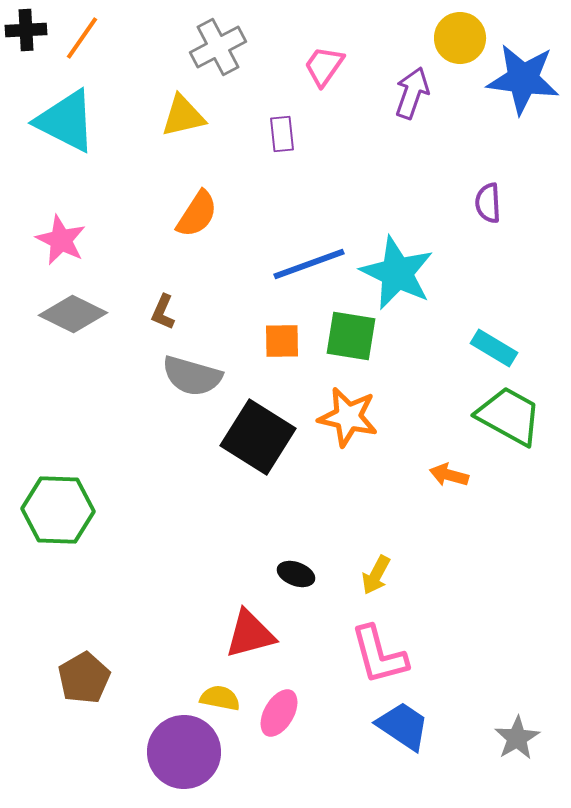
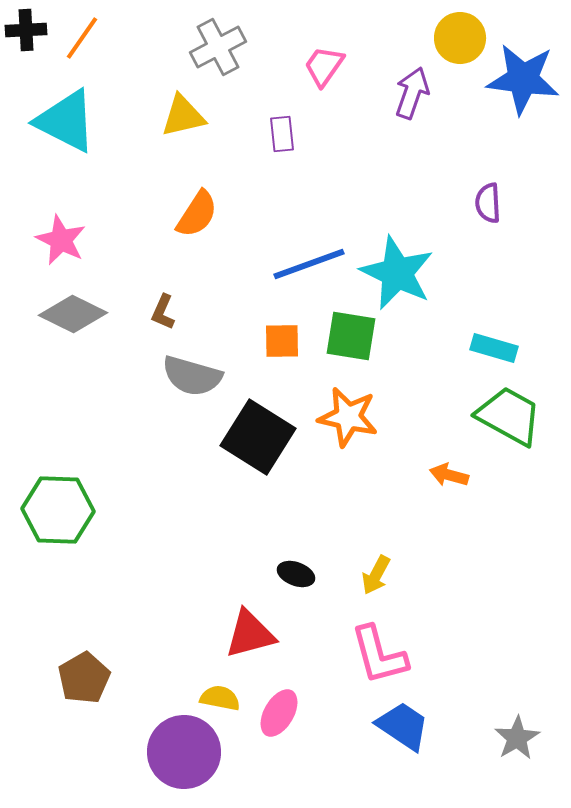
cyan rectangle: rotated 15 degrees counterclockwise
